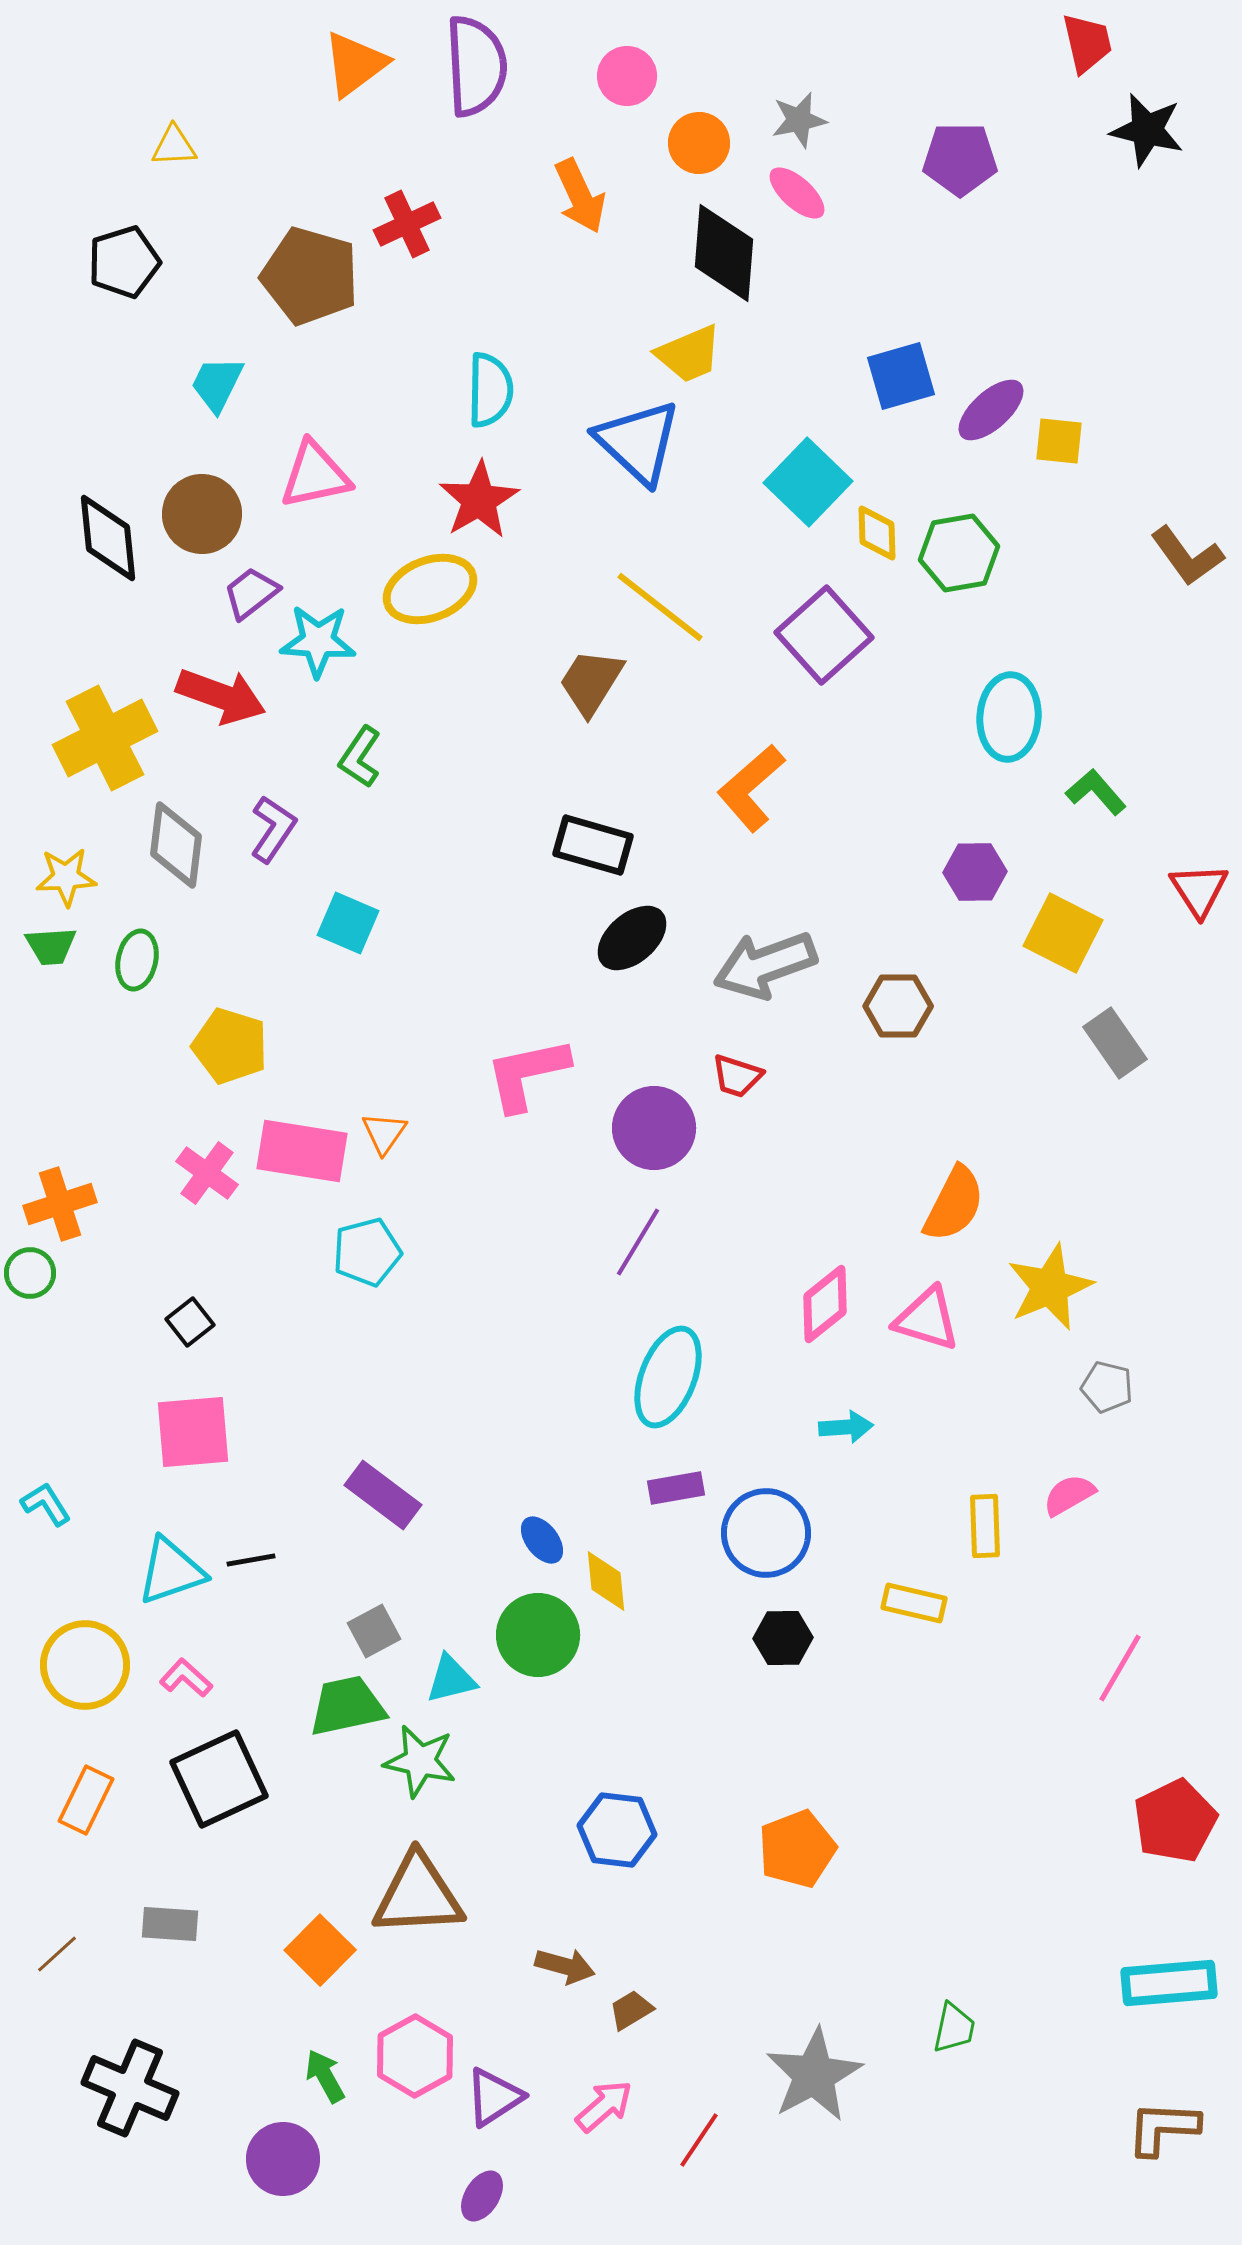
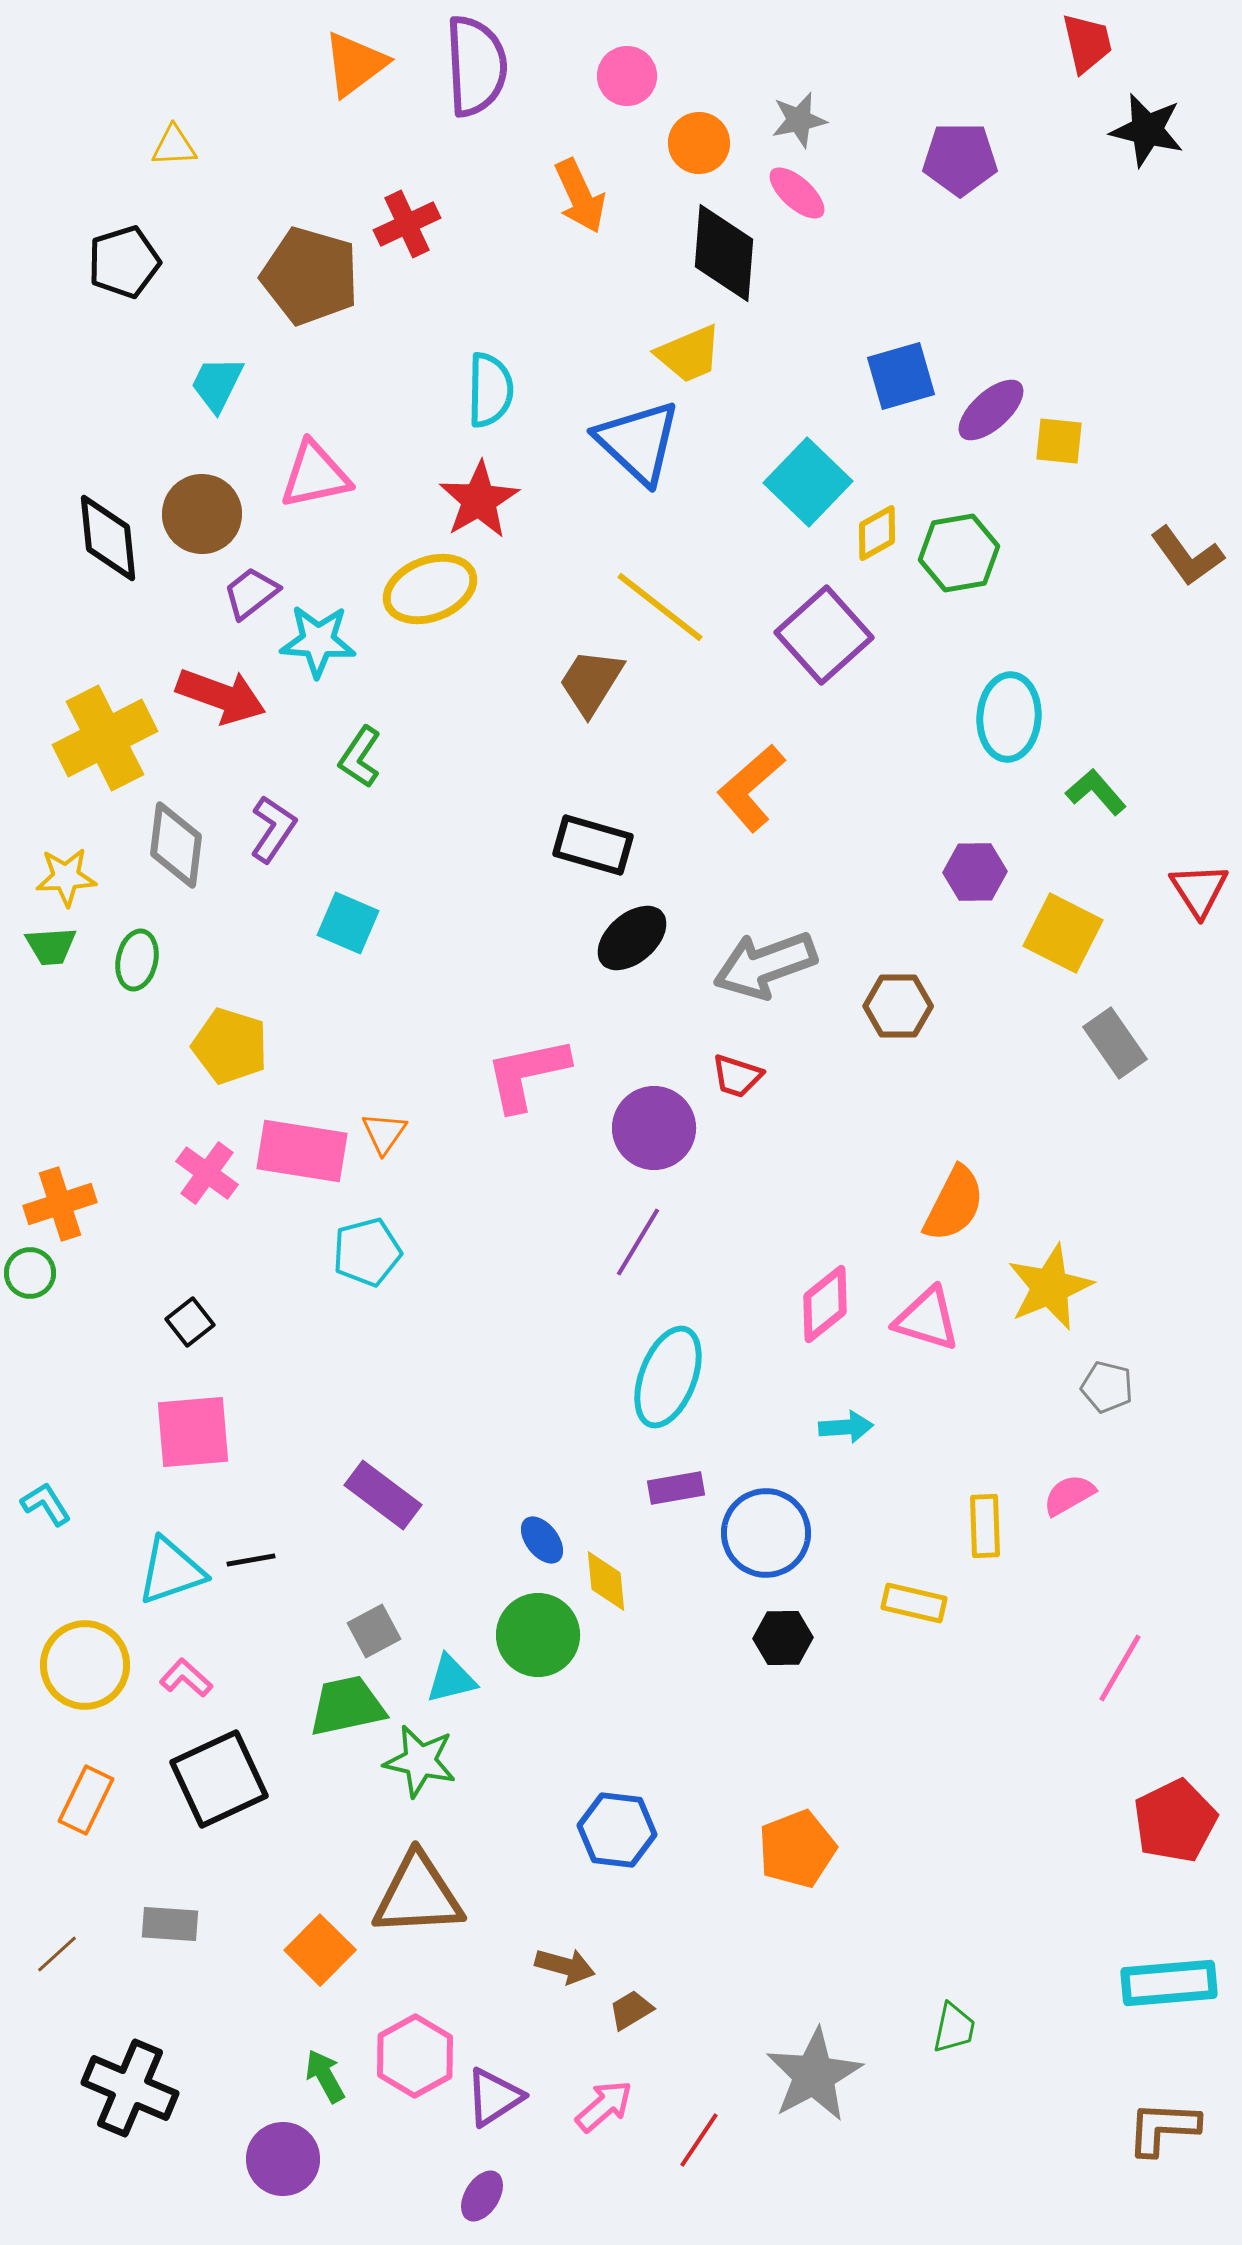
yellow diamond at (877, 533): rotated 62 degrees clockwise
